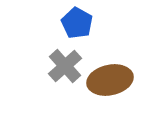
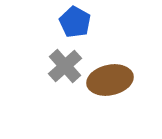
blue pentagon: moved 2 px left, 1 px up
